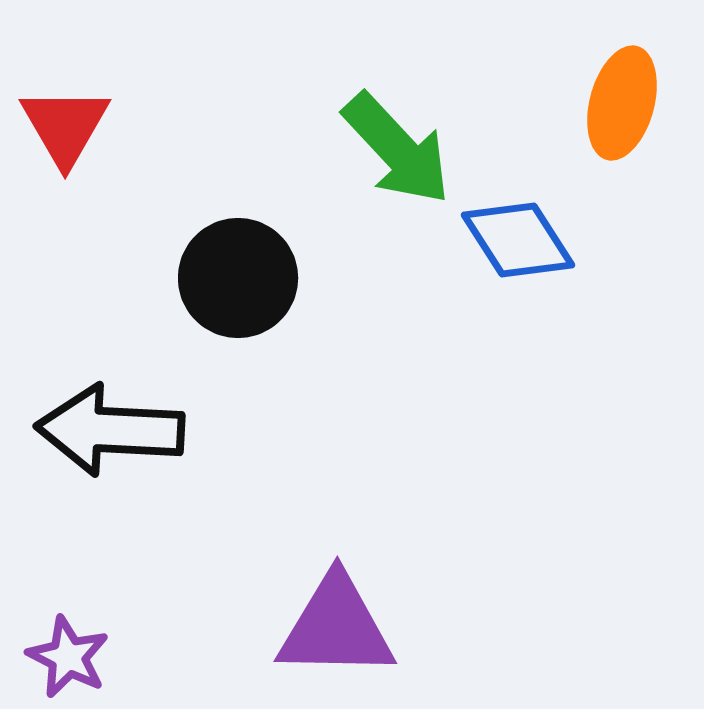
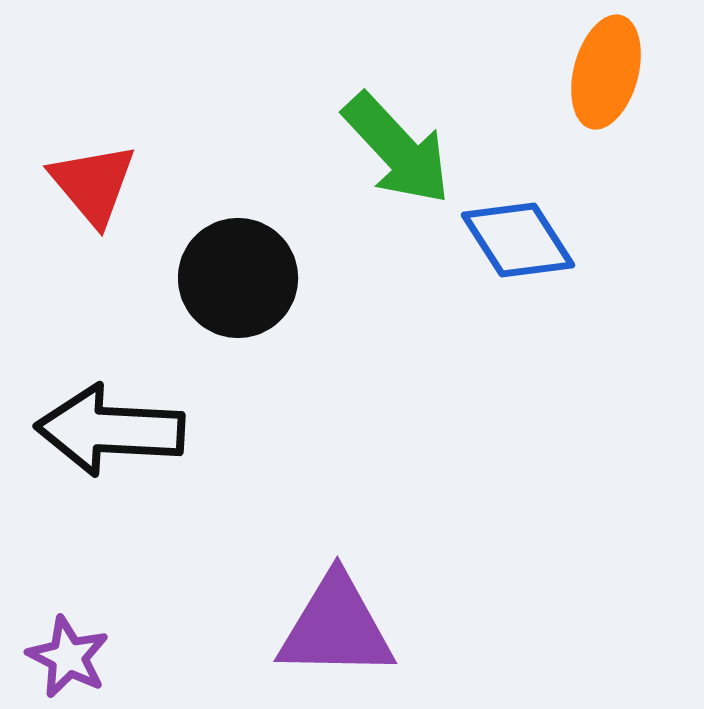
orange ellipse: moved 16 px left, 31 px up
red triangle: moved 28 px right, 58 px down; rotated 10 degrees counterclockwise
